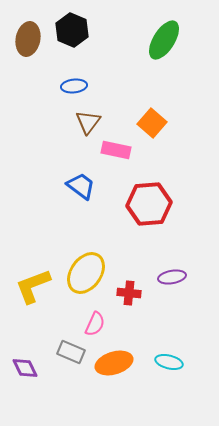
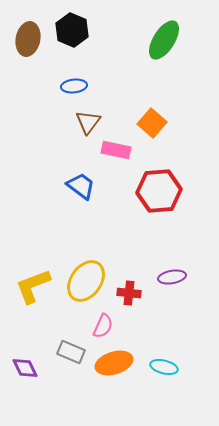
red hexagon: moved 10 px right, 13 px up
yellow ellipse: moved 8 px down
pink semicircle: moved 8 px right, 2 px down
cyan ellipse: moved 5 px left, 5 px down
